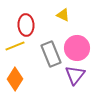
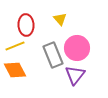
yellow triangle: moved 3 px left, 4 px down; rotated 24 degrees clockwise
gray rectangle: moved 2 px right, 1 px down
orange diamond: moved 9 px up; rotated 60 degrees counterclockwise
